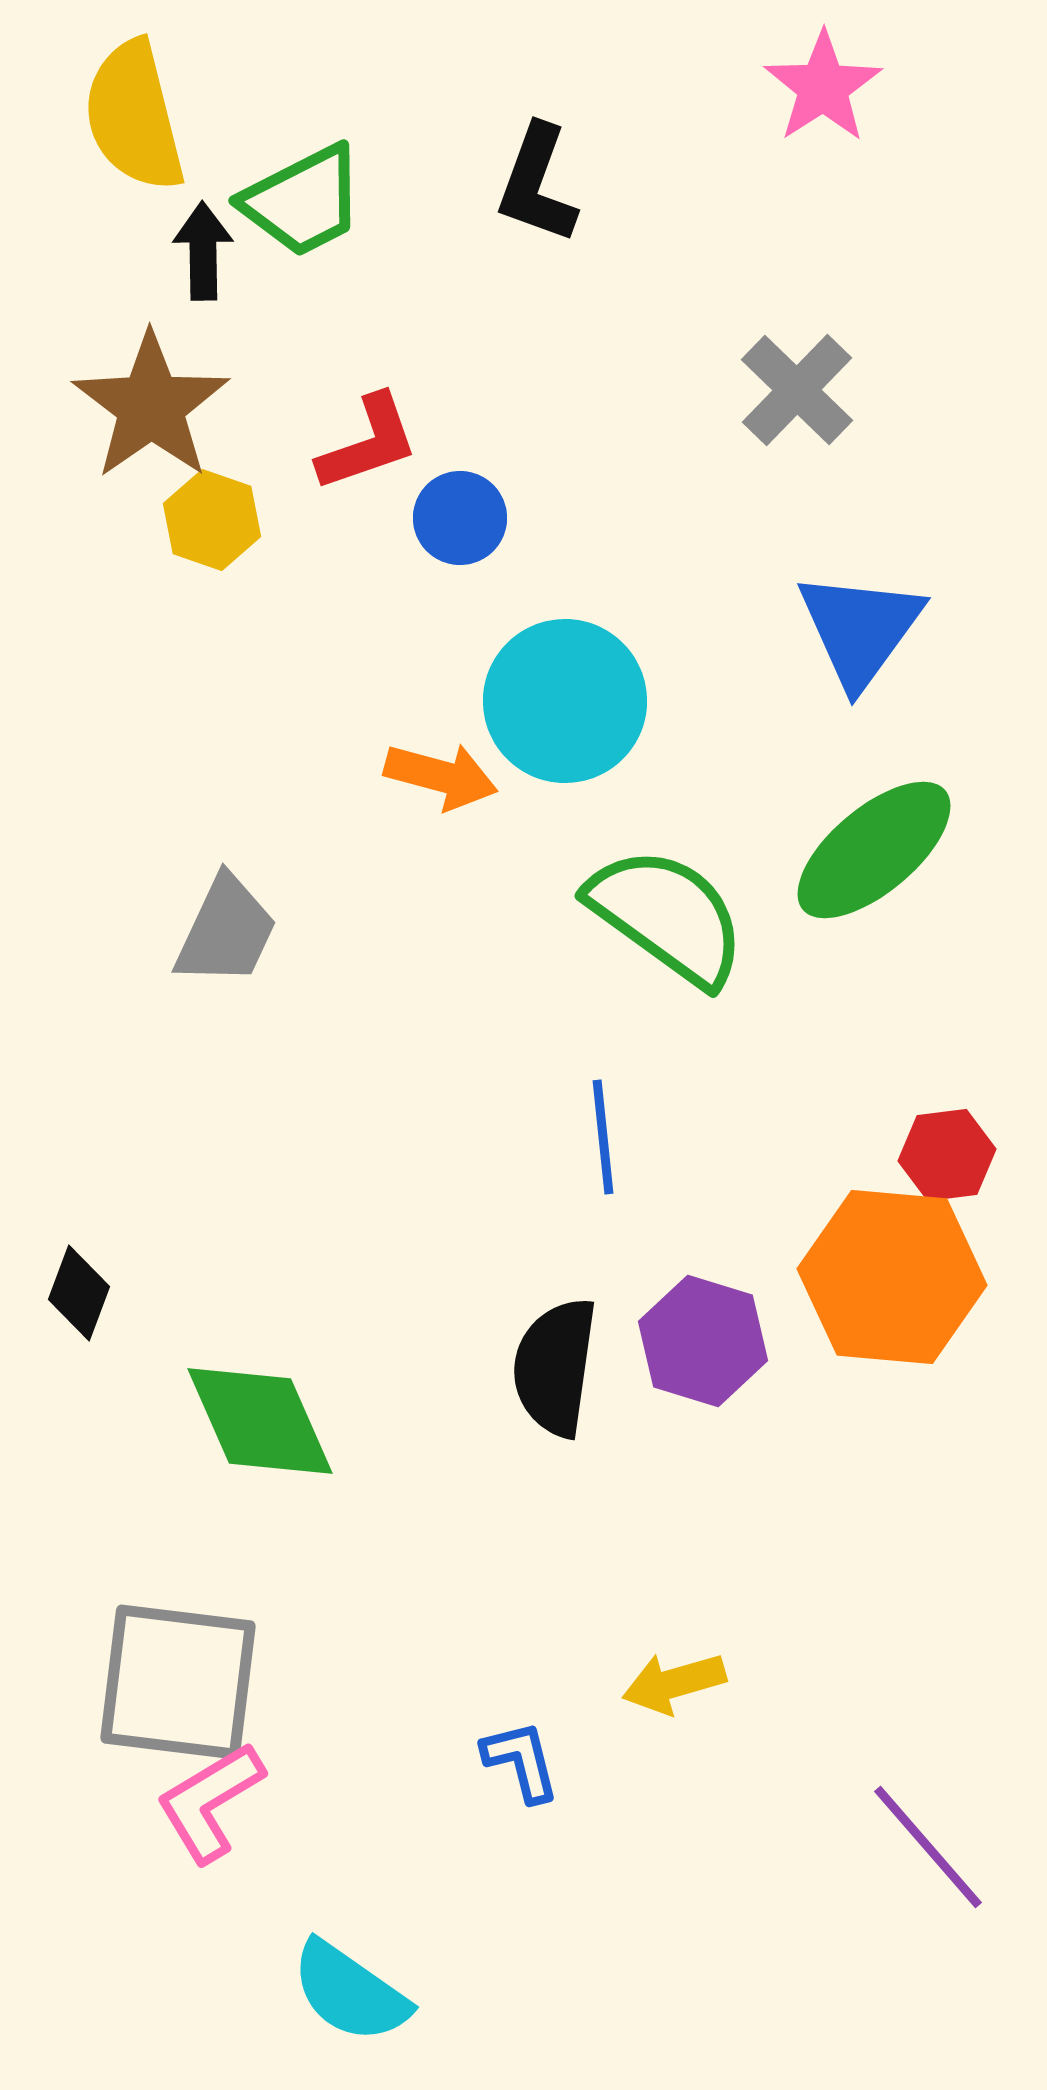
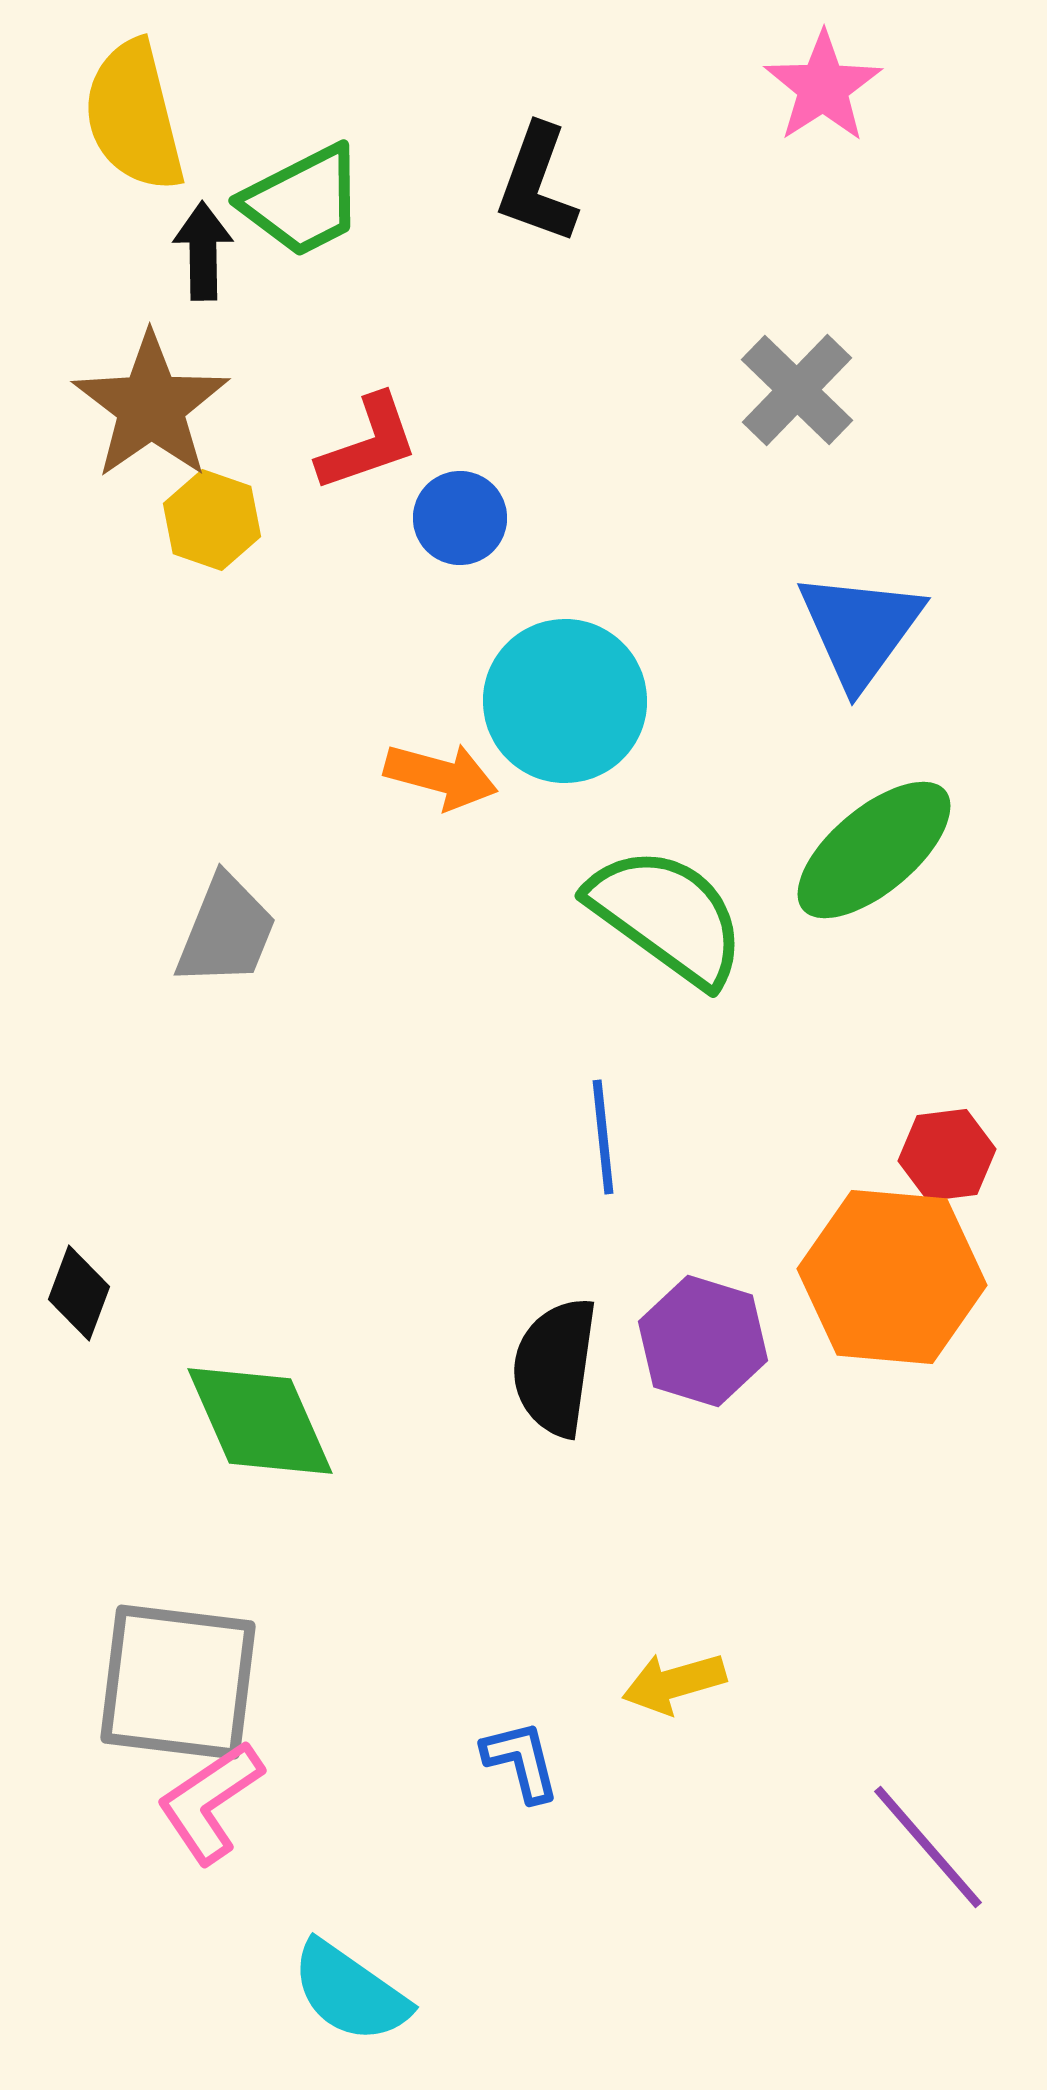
gray trapezoid: rotated 3 degrees counterclockwise
pink L-shape: rotated 3 degrees counterclockwise
